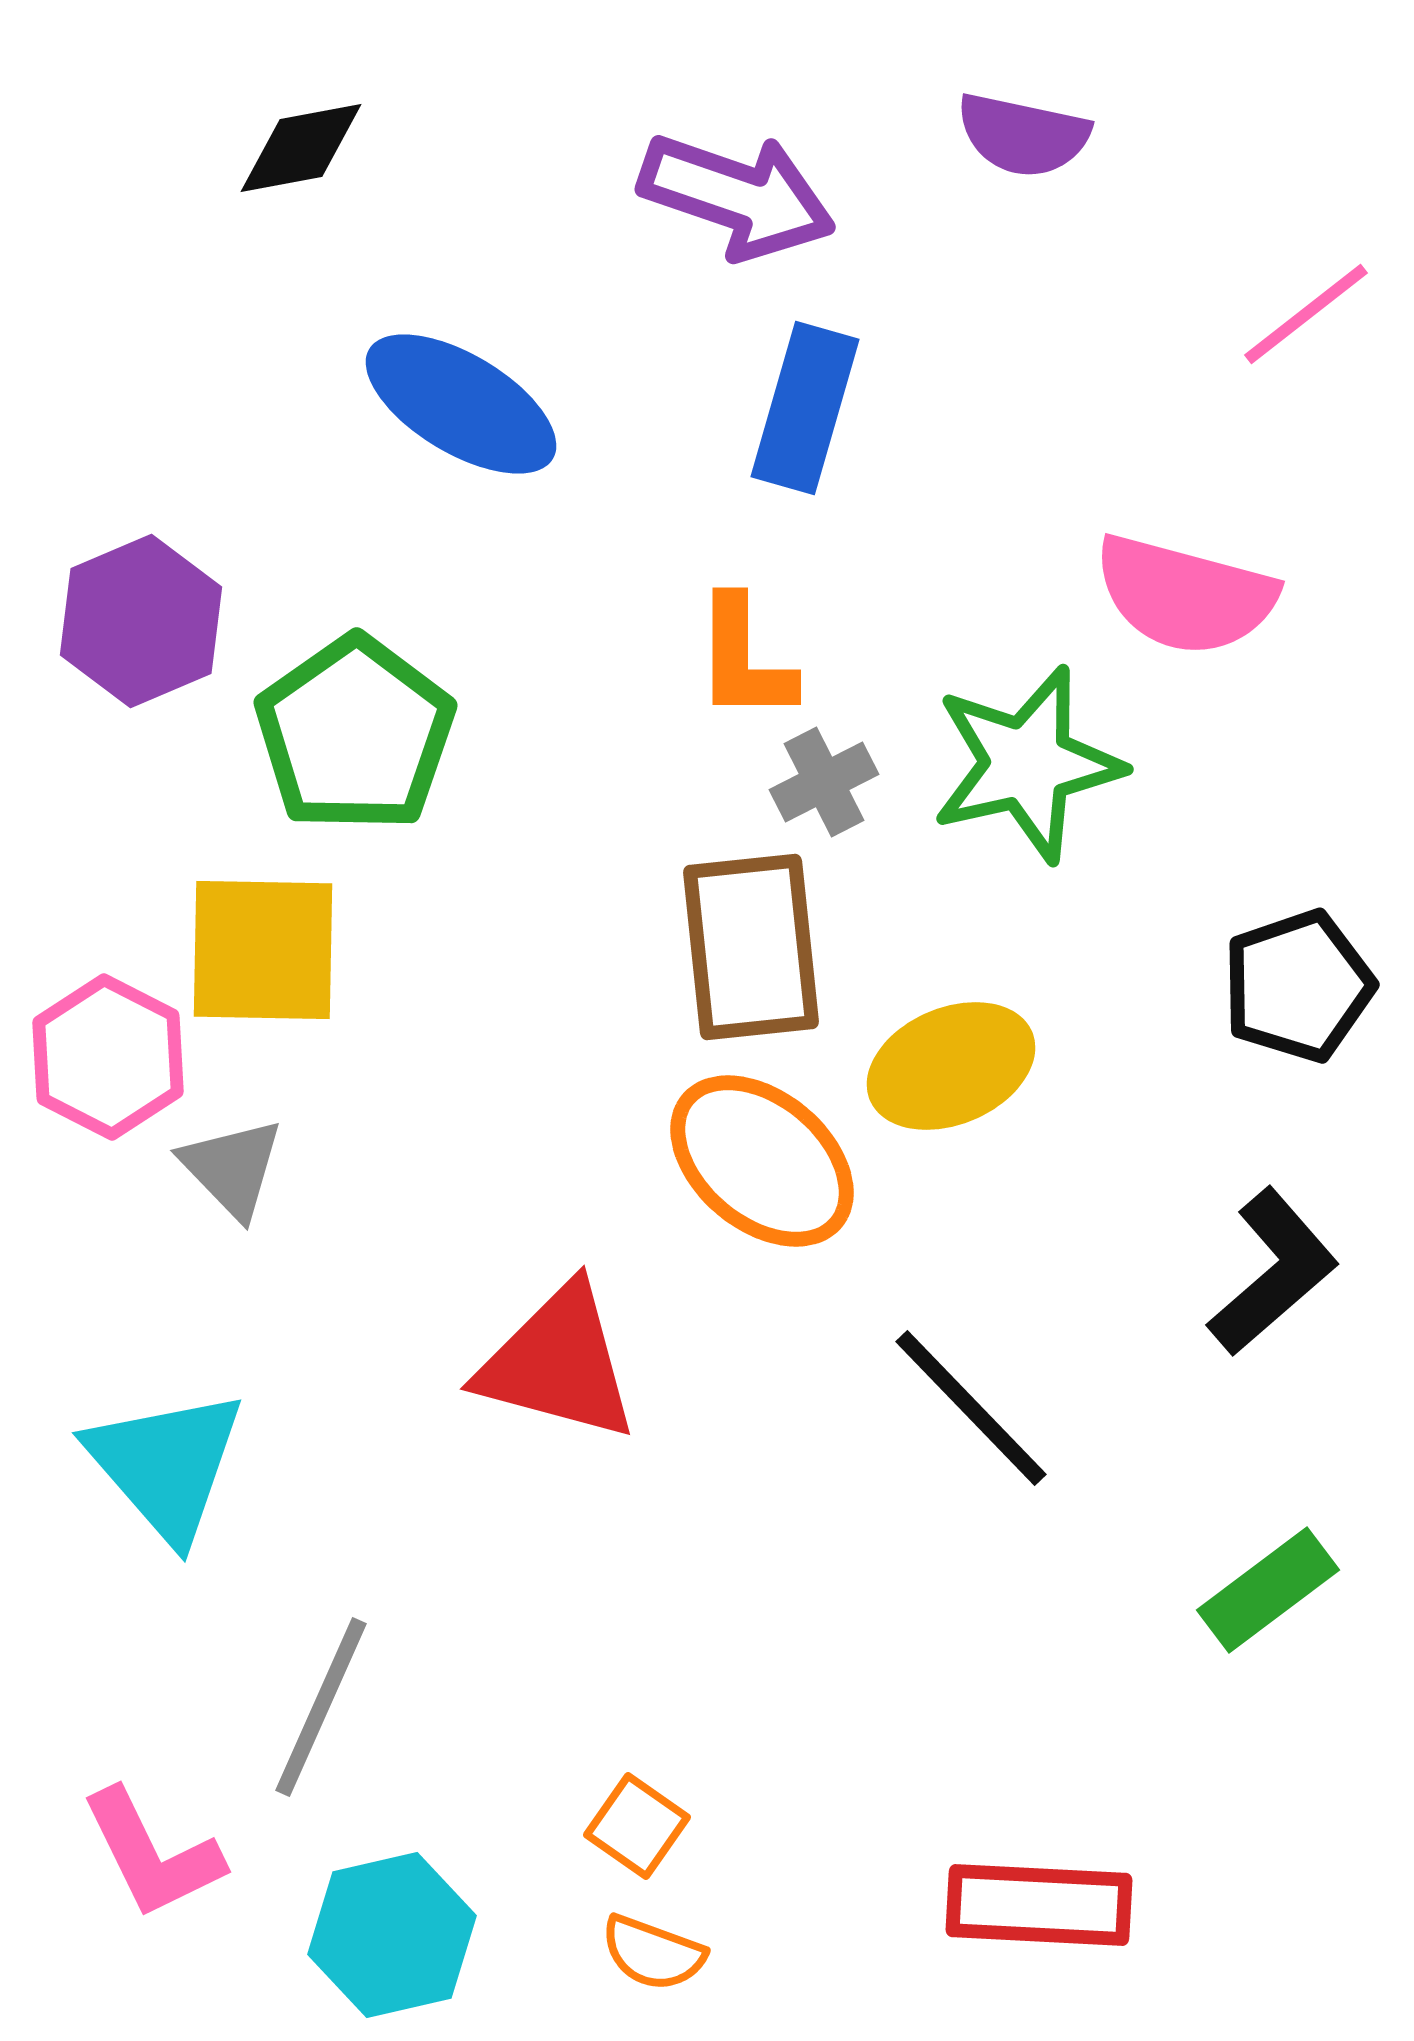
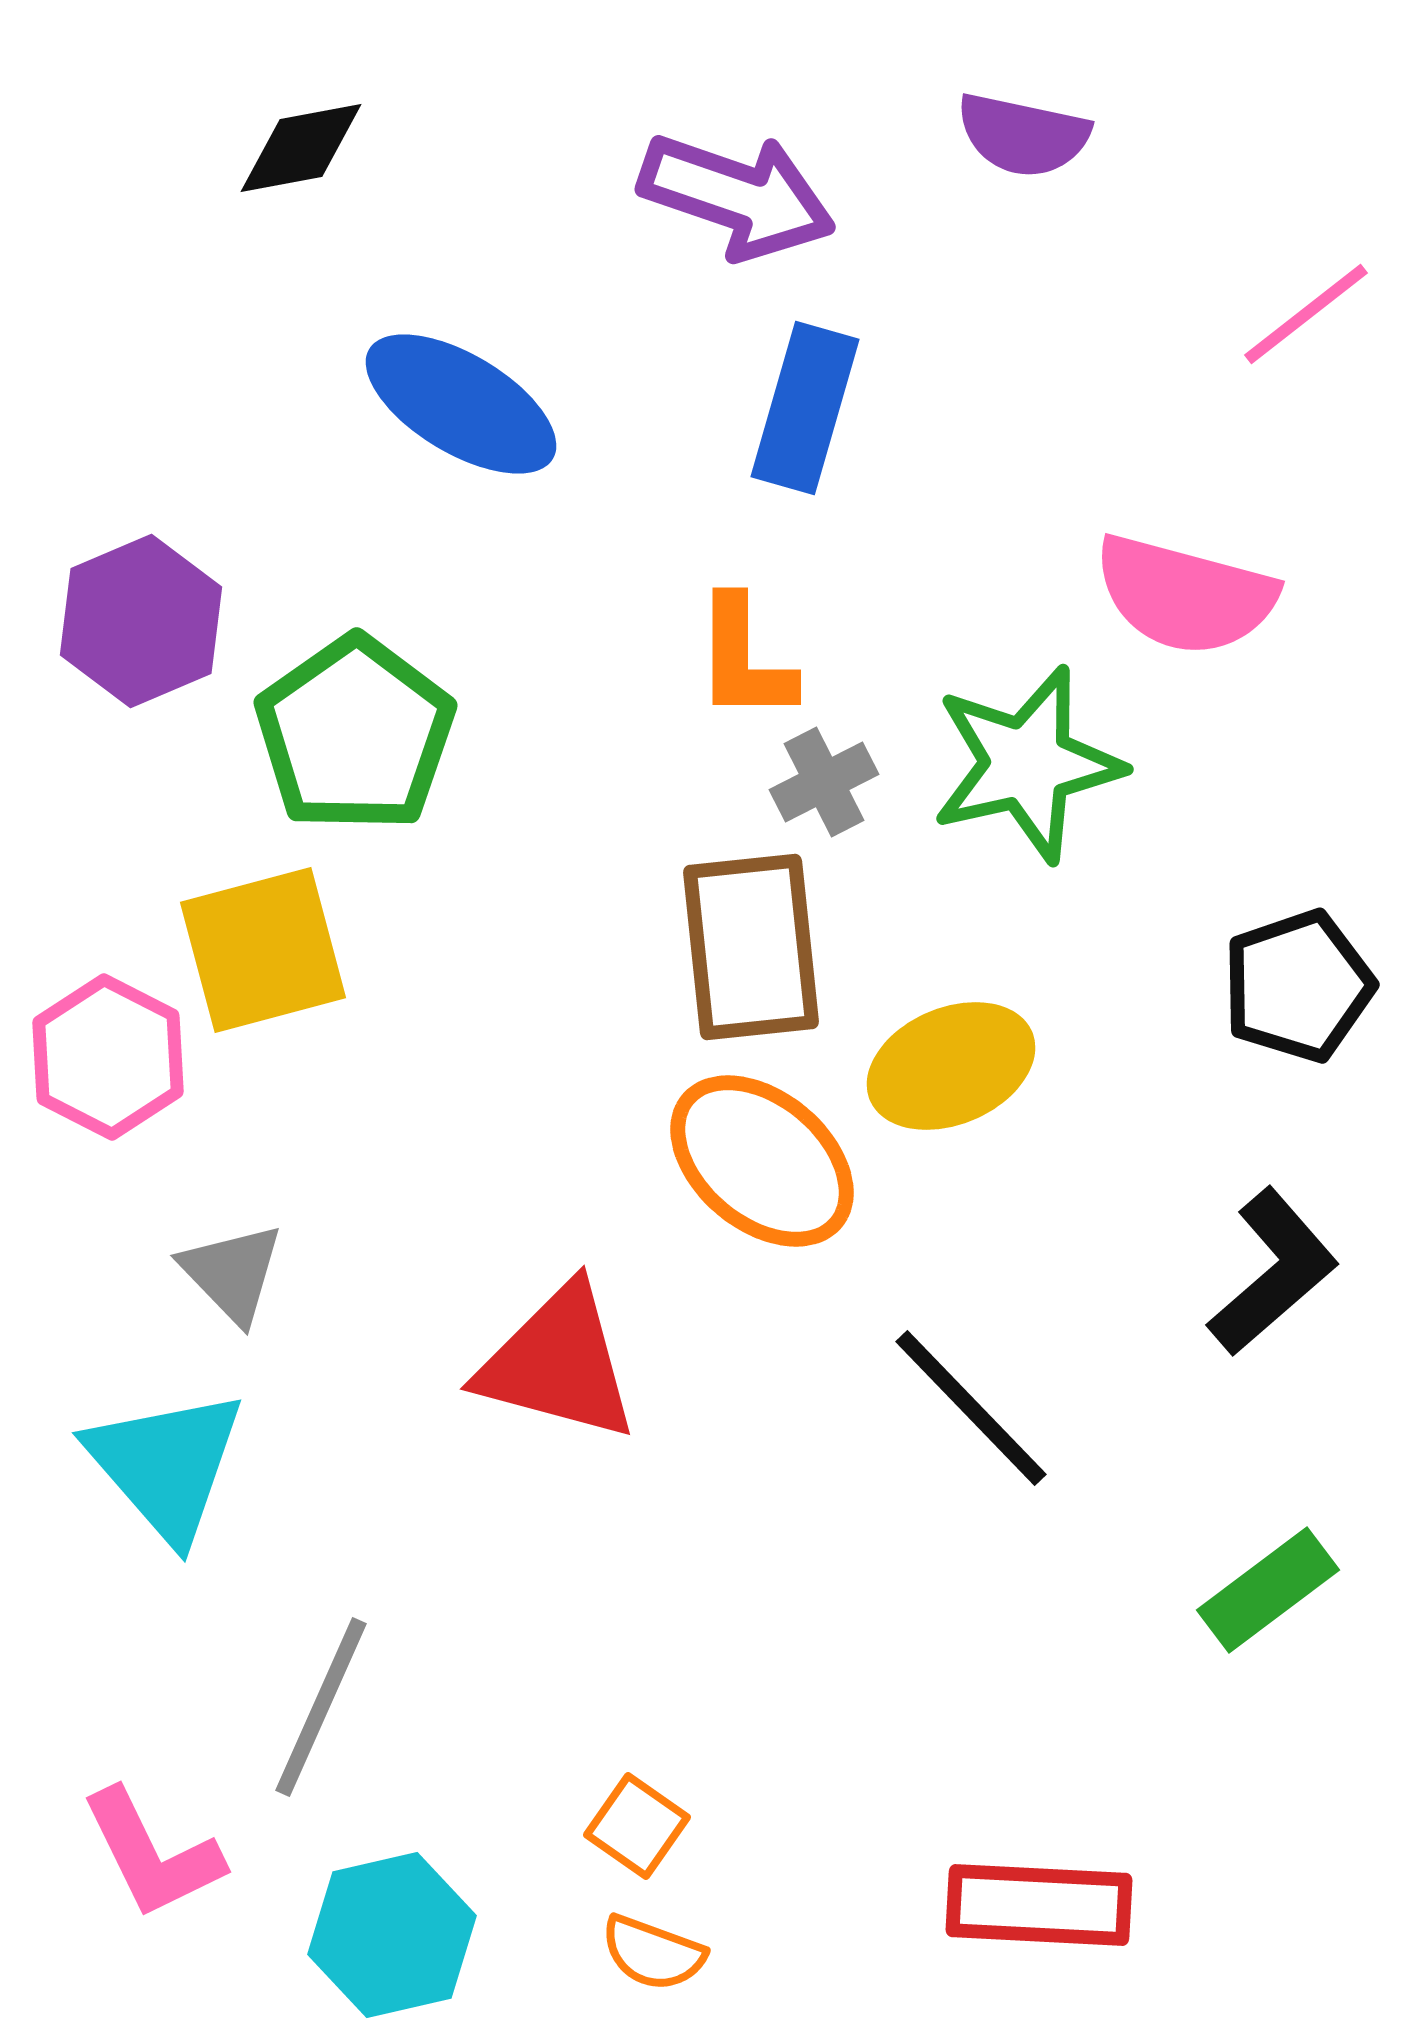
yellow square: rotated 16 degrees counterclockwise
gray triangle: moved 105 px down
